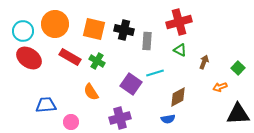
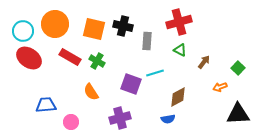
black cross: moved 1 px left, 4 px up
brown arrow: rotated 16 degrees clockwise
purple square: rotated 15 degrees counterclockwise
